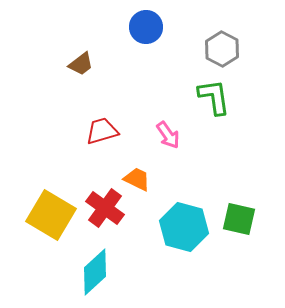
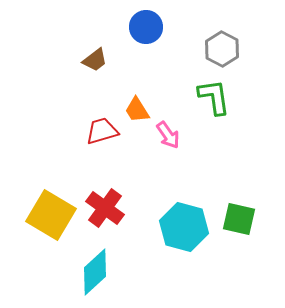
brown trapezoid: moved 14 px right, 4 px up
orange trapezoid: moved 69 px up; rotated 148 degrees counterclockwise
